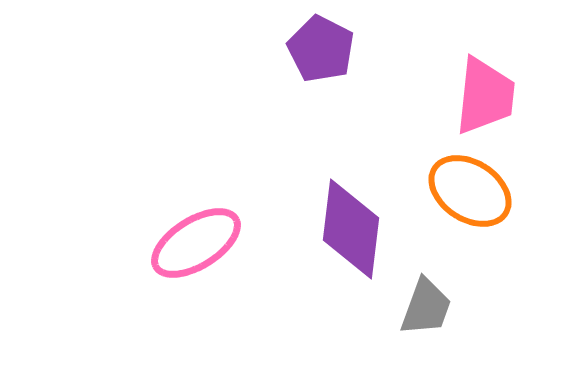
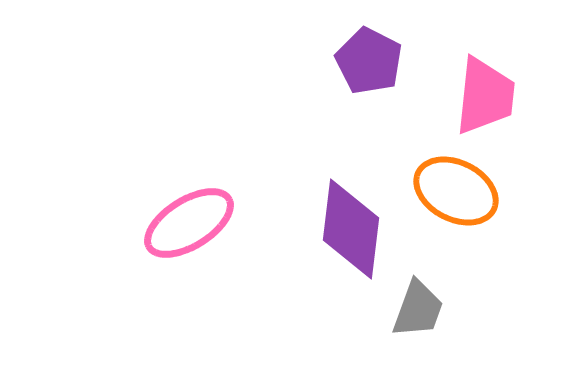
purple pentagon: moved 48 px right, 12 px down
orange ellipse: moved 14 px left; rotated 6 degrees counterclockwise
pink ellipse: moved 7 px left, 20 px up
gray trapezoid: moved 8 px left, 2 px down
